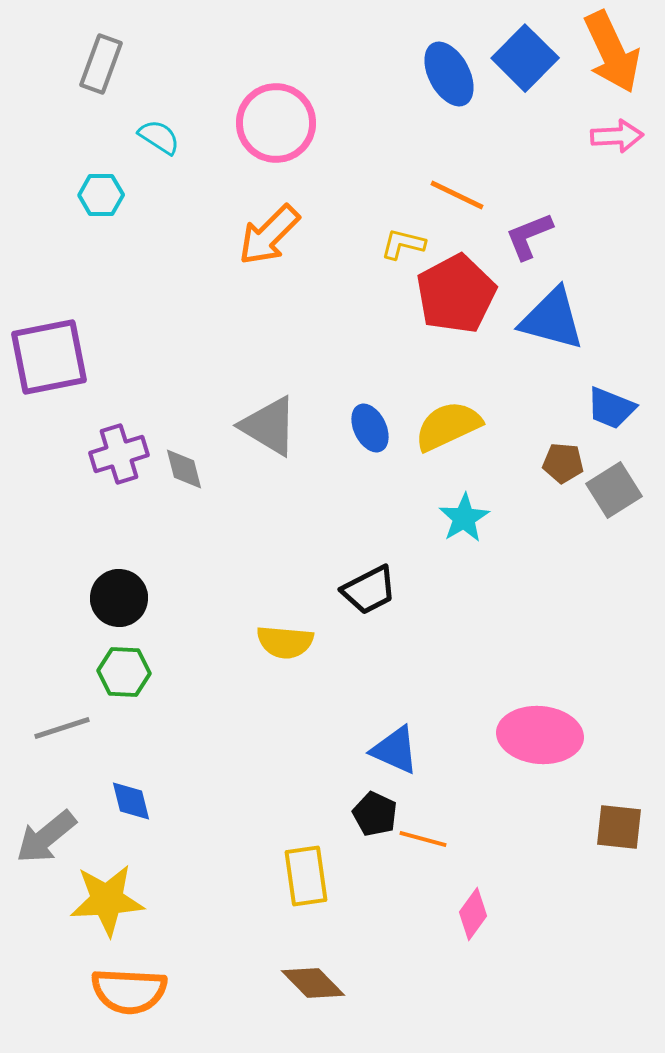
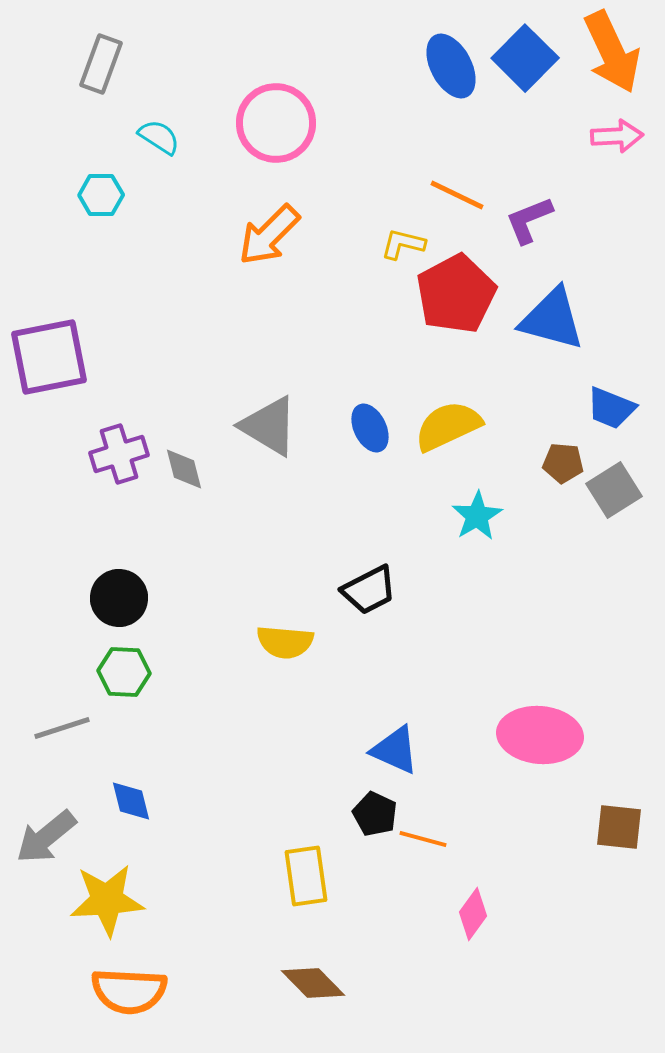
blue ellipse at (449, 74): moved 2 px right, 8 px up
purple L-shape at (529, 236): moved 16 px up
cyan star at (464, 518): moved 13 px right, 2 px up
